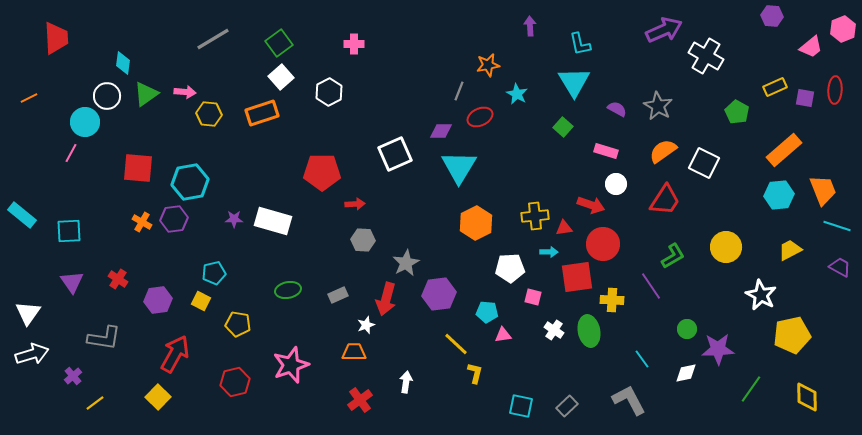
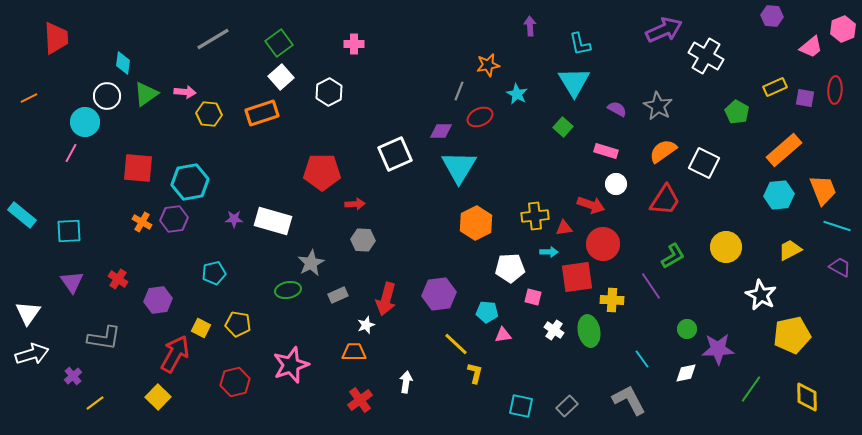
gray star at (406, 263): moved 95 px left
yellow square at (201, 301): moved 27 px down
